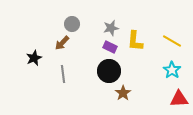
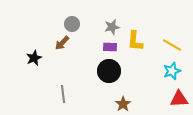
gray star: moved 1 px right, 1 px up
yellow line: moved 4 px down
purple rectangle: rotated 24 degrees counterclockwise
cyan star: moved 1 px down; rotated 18 degrees clockwise
gray line: moved 20 px down
brown star: moved 11 px down
